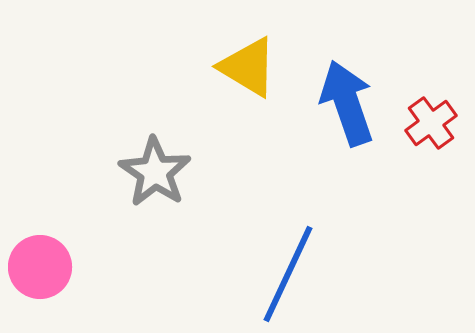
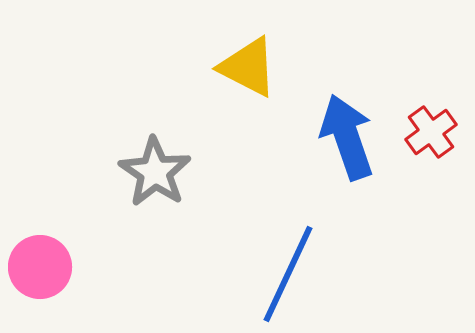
yellow triangle: rotated 4 degrees counterclockwise
blue arrow: moved 34 px down
red cross: moved 9 px down
